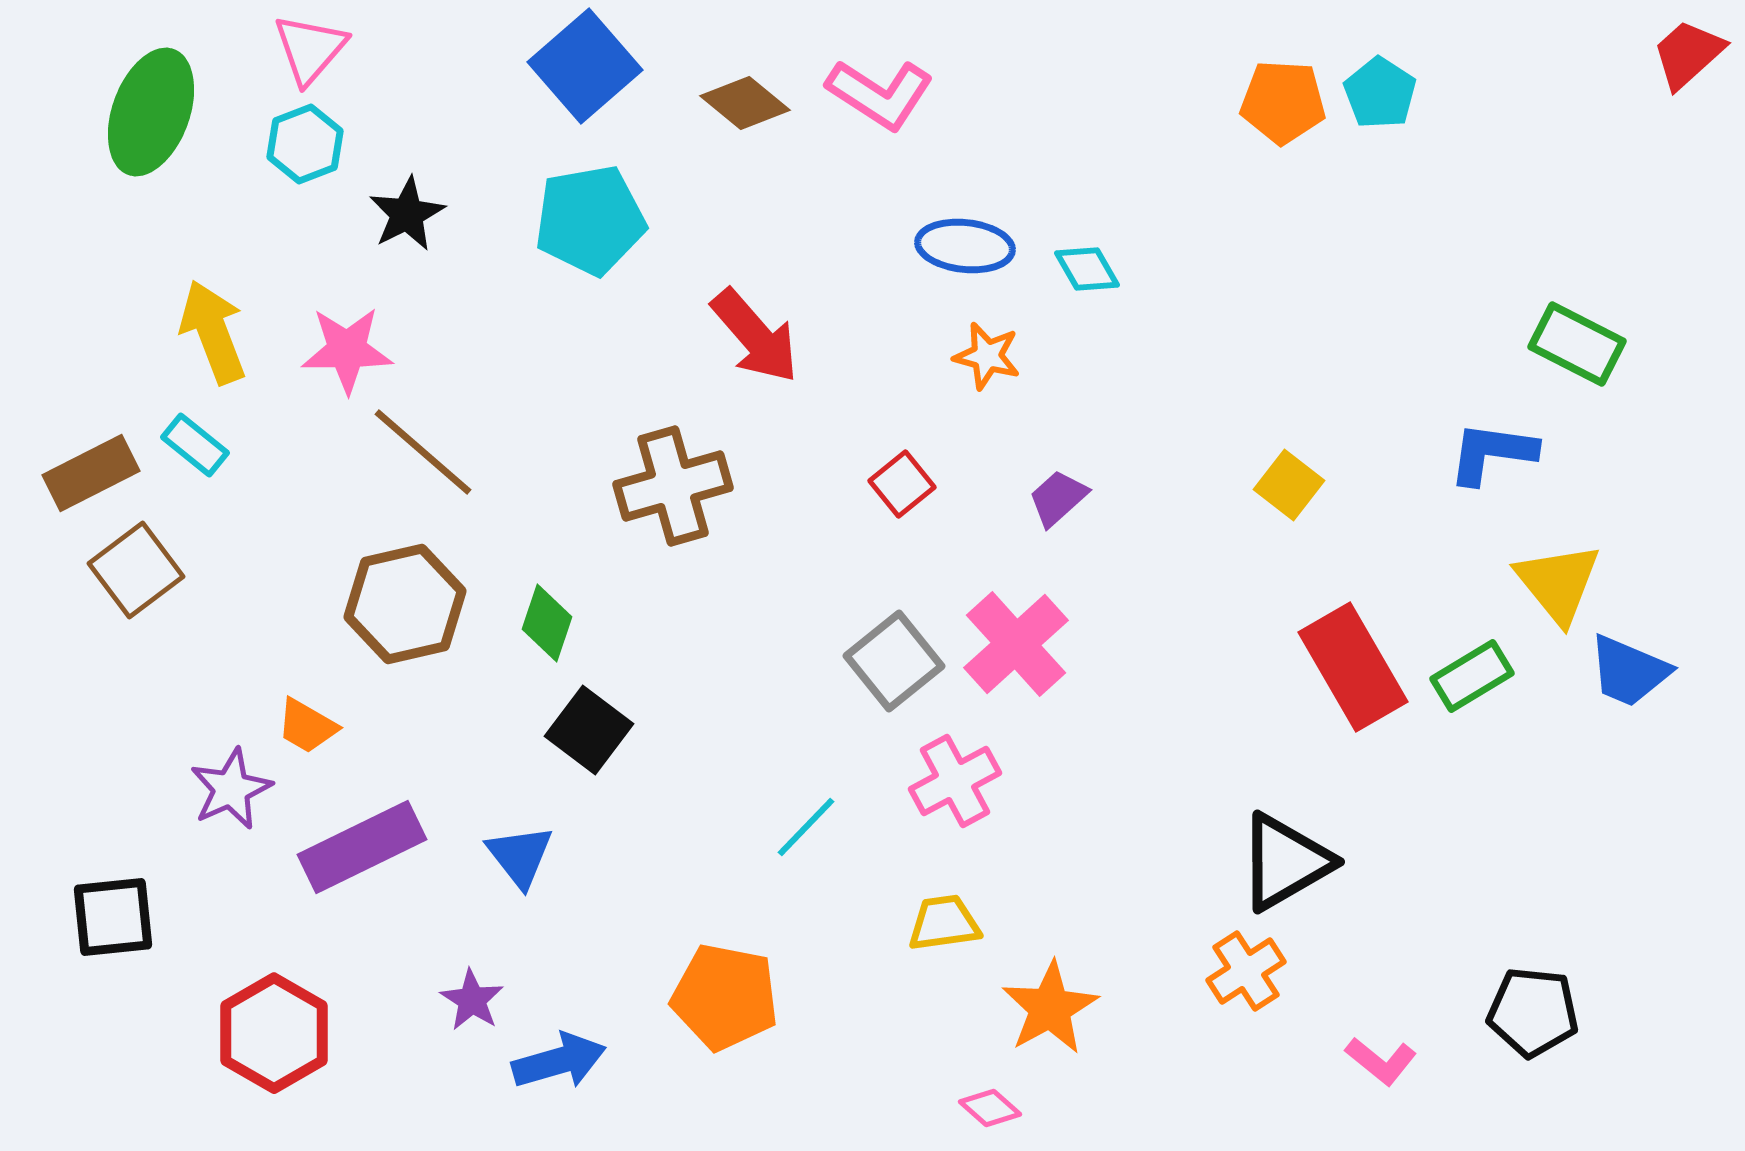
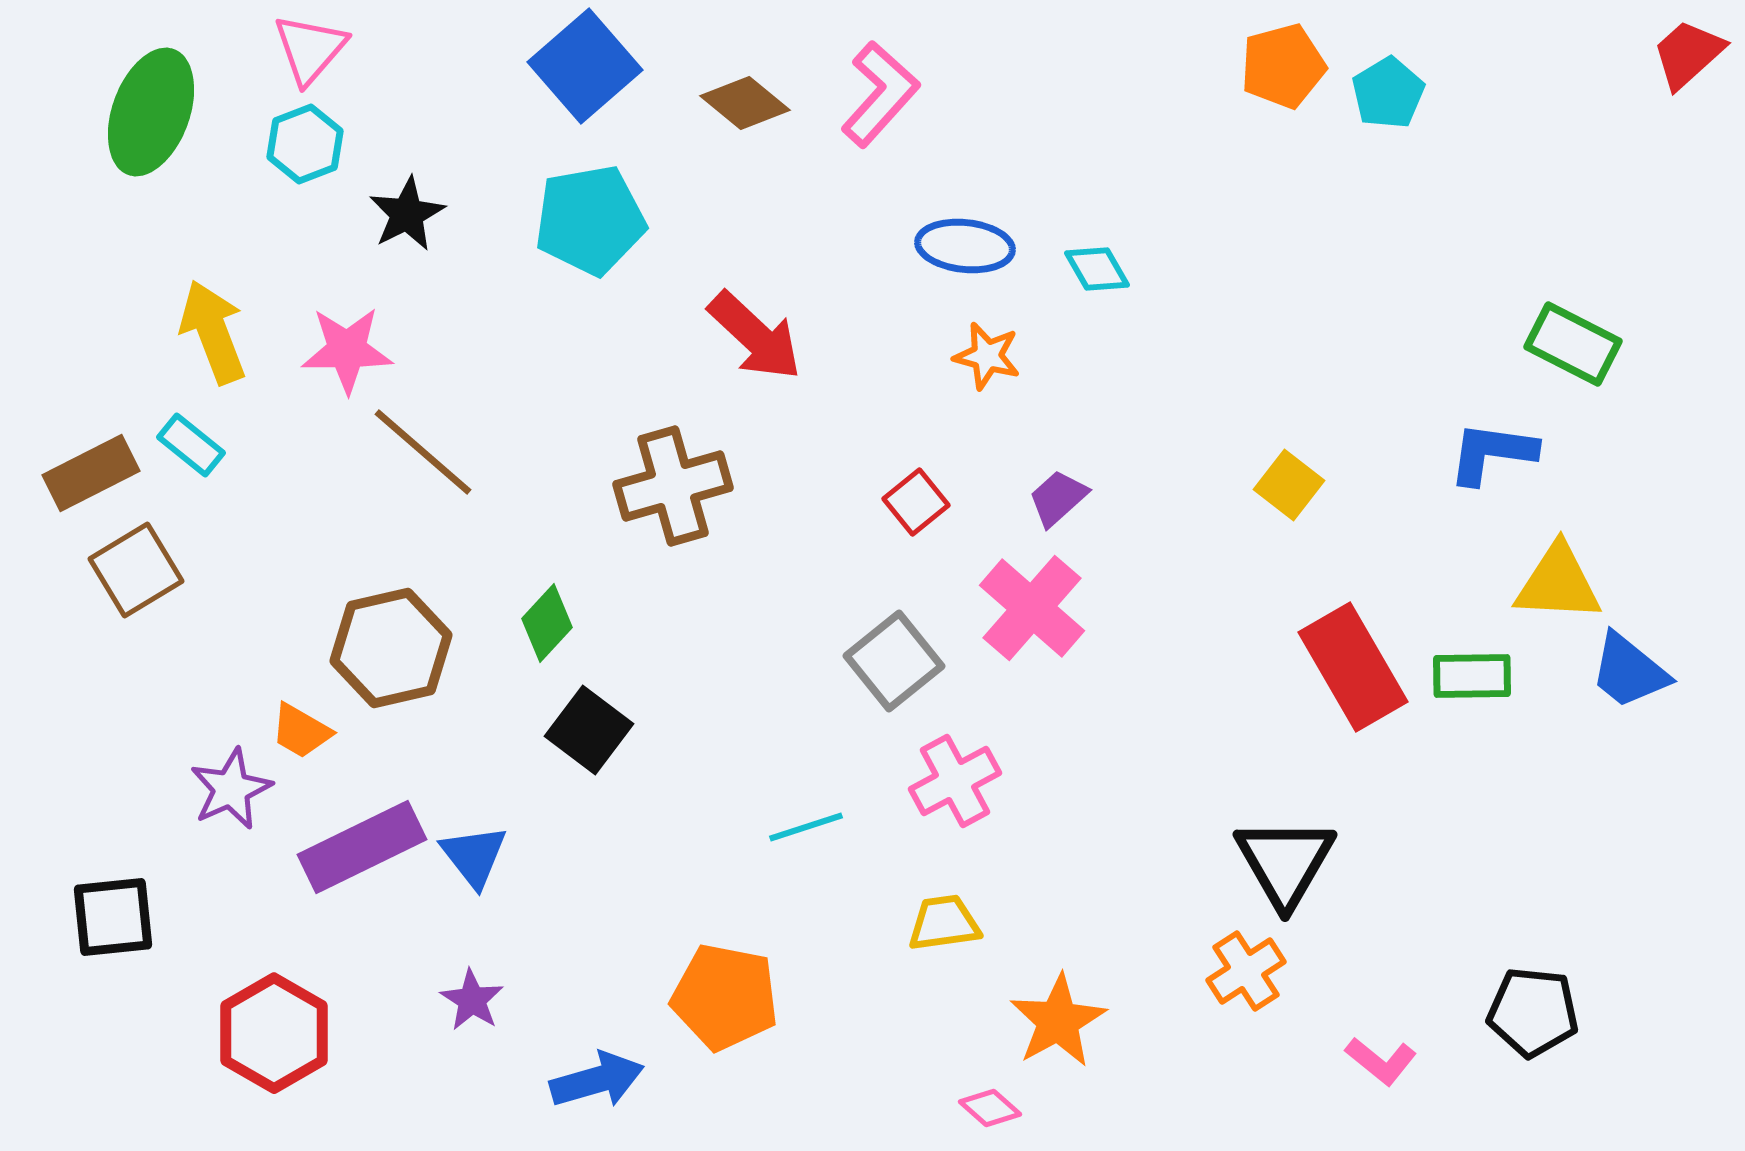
cyan pentagon at (1380, 93): moved 8 px right; rotated 8 degrees clockwise
pink L-shape at (880, 94): rotated 81 degrees counterclockwise
orange pentagon at (1283, 102): moved 36 px up; rotated 18 degrees counterclockwise
cyan diamond at (1087, 269): moved 10 px right
red arrow at (755, 336): rotated 6 degrees counterclockwise
green rectangle at (1577, 344): moved 4 px left
cyan rectangle at (195, 445): moved 4 px left
red square at (902, 484): moved 14 px right, 18 px down
brown square at (136, 570): rotated 6 degrees clockwise
yellow triangle at (1558, 583): rotated 48 degrees counterclockwise
brown hexagon at (405, 604): moved 14 px left, 44 px down
green diamond at (547, 623): rotated 24 degrees clockwise
pink cross at (1016, 644): moved 16 px right, 36 px up; rotated 7 degrees counterclockwise
blue trapezoid at (1629, 671): rotated 16 degrees clockwise
green rectangle at (1472, 676): rotated 30 degrees clockwise
orange trapezoid at (307, 726): moved 6 px left, 5 px down
cyan line at (806, 827): rotated 28 degrees clockwise
blue triangle at (520, 856): moved 46 px left
black triangle at (1285, 862): rotated 30 degrees counterclockwise
orange star at (1050, 1008): moved 8 px right, 13 px down
blue arrow at (559, 1061): moved 38 px right, 19 px down
